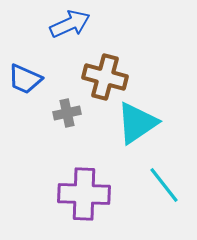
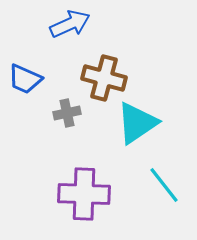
brown cross: moved 1 px left, 1 px down
